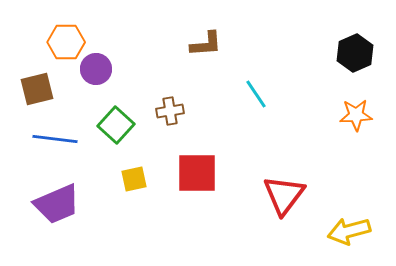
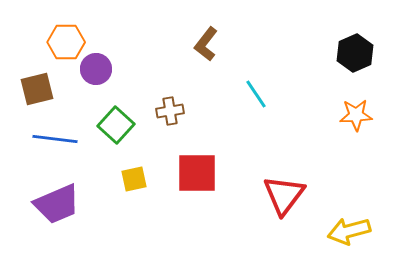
brown L-shape: rotated 132 degrees clockwise
